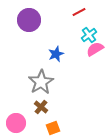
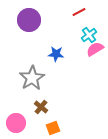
blue star: rotated 28 degrees clockwise
gray star: moved 9 px left, 4 px up
